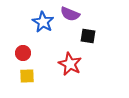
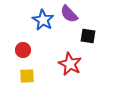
purple semicircle: moved 1 px left; rotated 24 degrees clockwise
blue star: moved 2 px up
red circle: moved 3 px up
